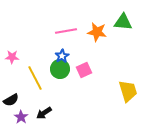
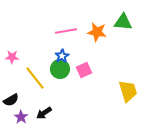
yellow line: rotated 10 degrees counterclockwise
